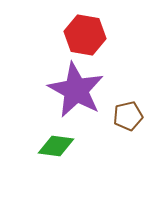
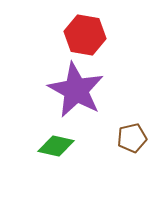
brown pentagon: moved 4 px right, 22 px down
green diamond: rotated 6 degrees clockwise
